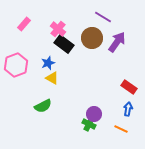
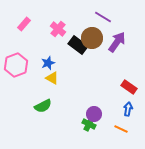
black rectangle: moved 14 px right, 1 px down
